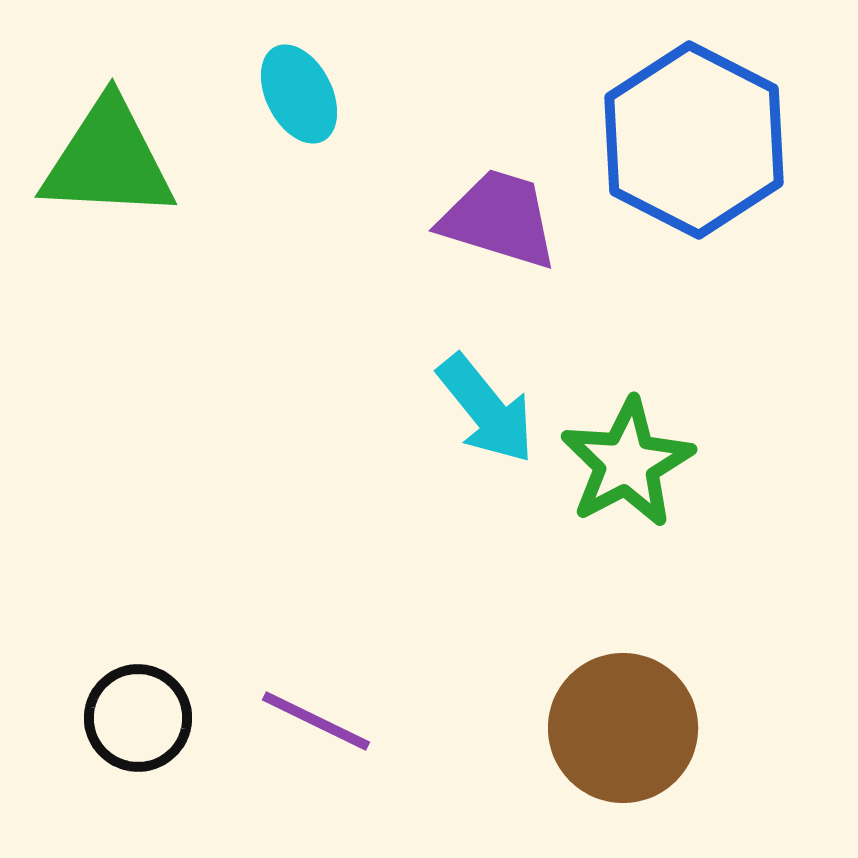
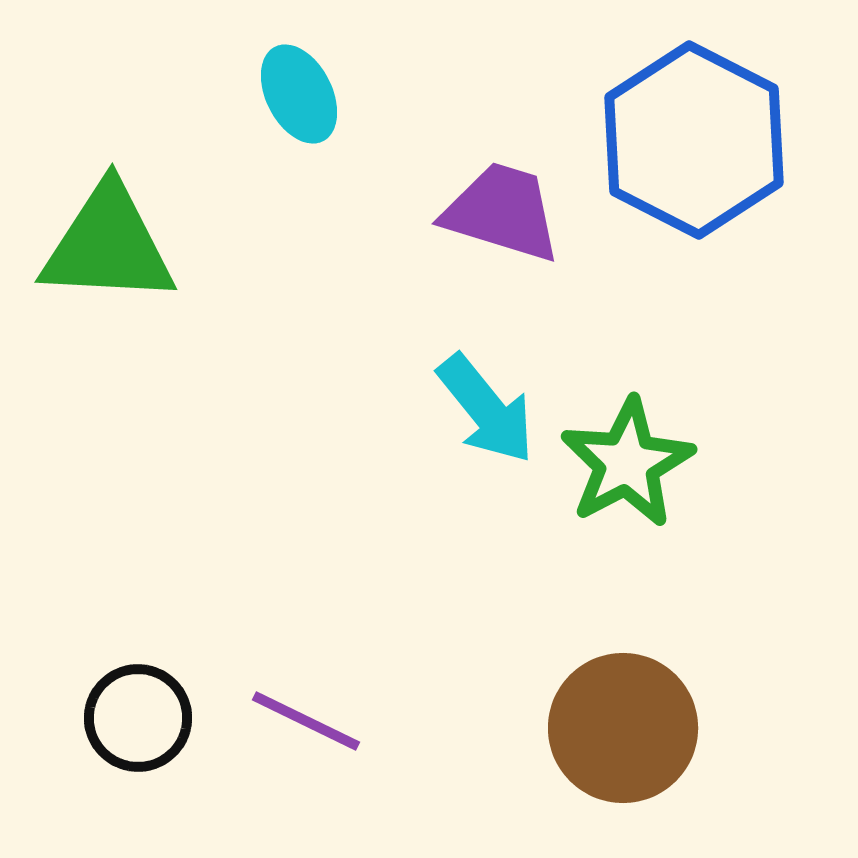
green triangle: moved 85 px down
purple trapezoid: moved 3 px right, 7 px up
purple line: moved 10 px left
